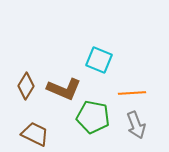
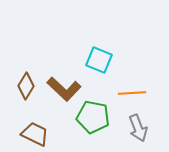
brown L-shape: rotated 20 degrees clockwise
gray arrow: moved 2 px right, 3 px down
